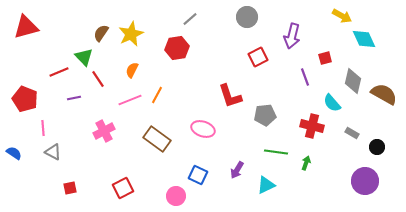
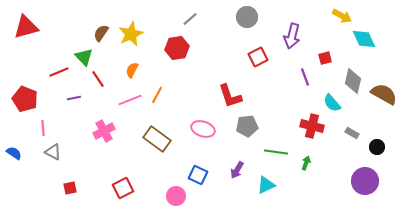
gray pentagon at (265, 115): moved 18 px left, 11 px down
